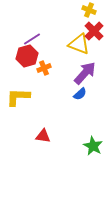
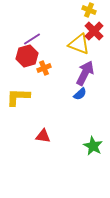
purple arrow: rotated 15 degrees counterclockwise
